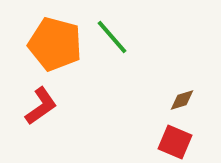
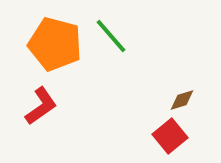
green line: moved 1 px left, 1 px up
red square: moved 5 px left, 6 px up; rotated 28 degrees clockwise
